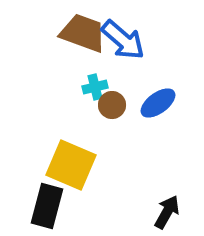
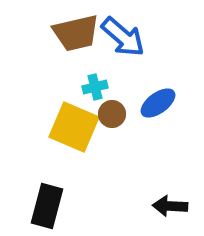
brown trapezoid: moved 7 px left; rotated 147 degrees clockwise
blue arrow: moved 3 px up
brown circle: moved 9 px down
yellow square: moved 3 px right, 38 px up
black arrow: moved 3 px right, 6 px up; rotated 116 degrees counterclockwise
